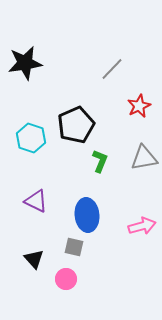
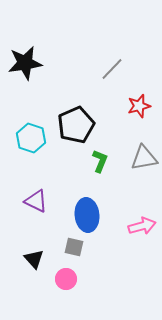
red star: rotated 10 degrees clockwise
